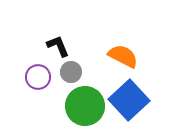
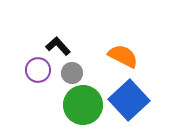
black L-shape: rotated 20 degrees counterclockwise
gray circle: moved 1 px right, 1 px down
purple circle: moved 7 px up
green circle: moved 2 px left, 1 px up
